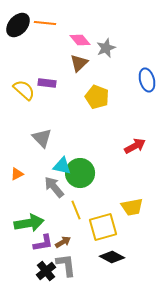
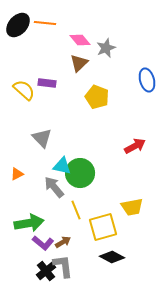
purple L-shape: rotated 50 degrees clockwise
gray L-shape: moved 3 px left, 1 px down
